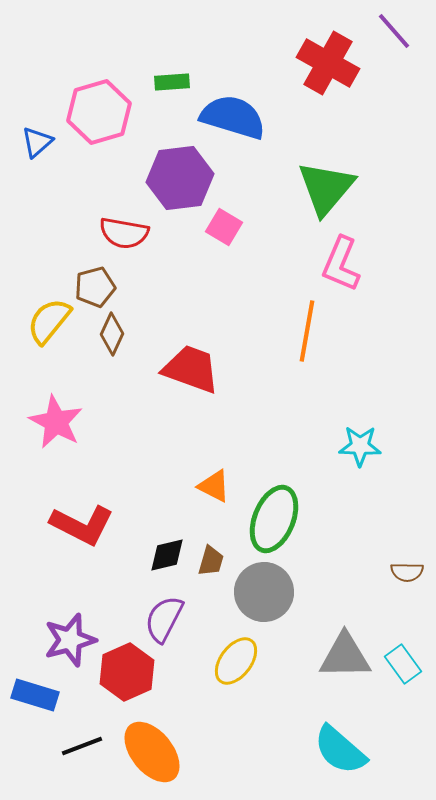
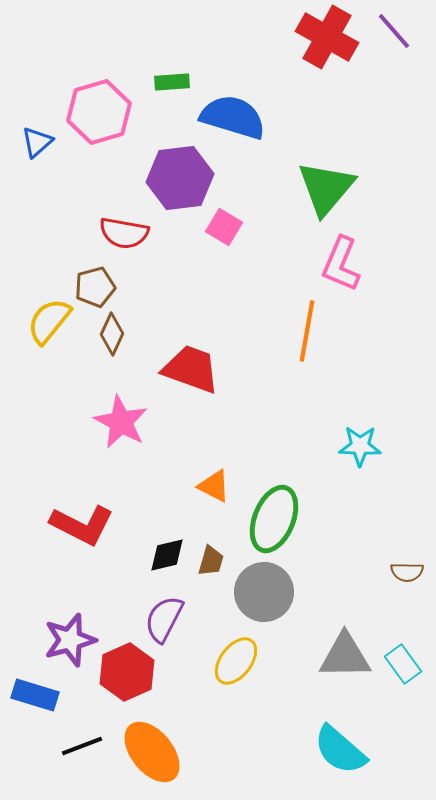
red cross: moved 1 px left, 26 px up
pink star: moved 65 px right
